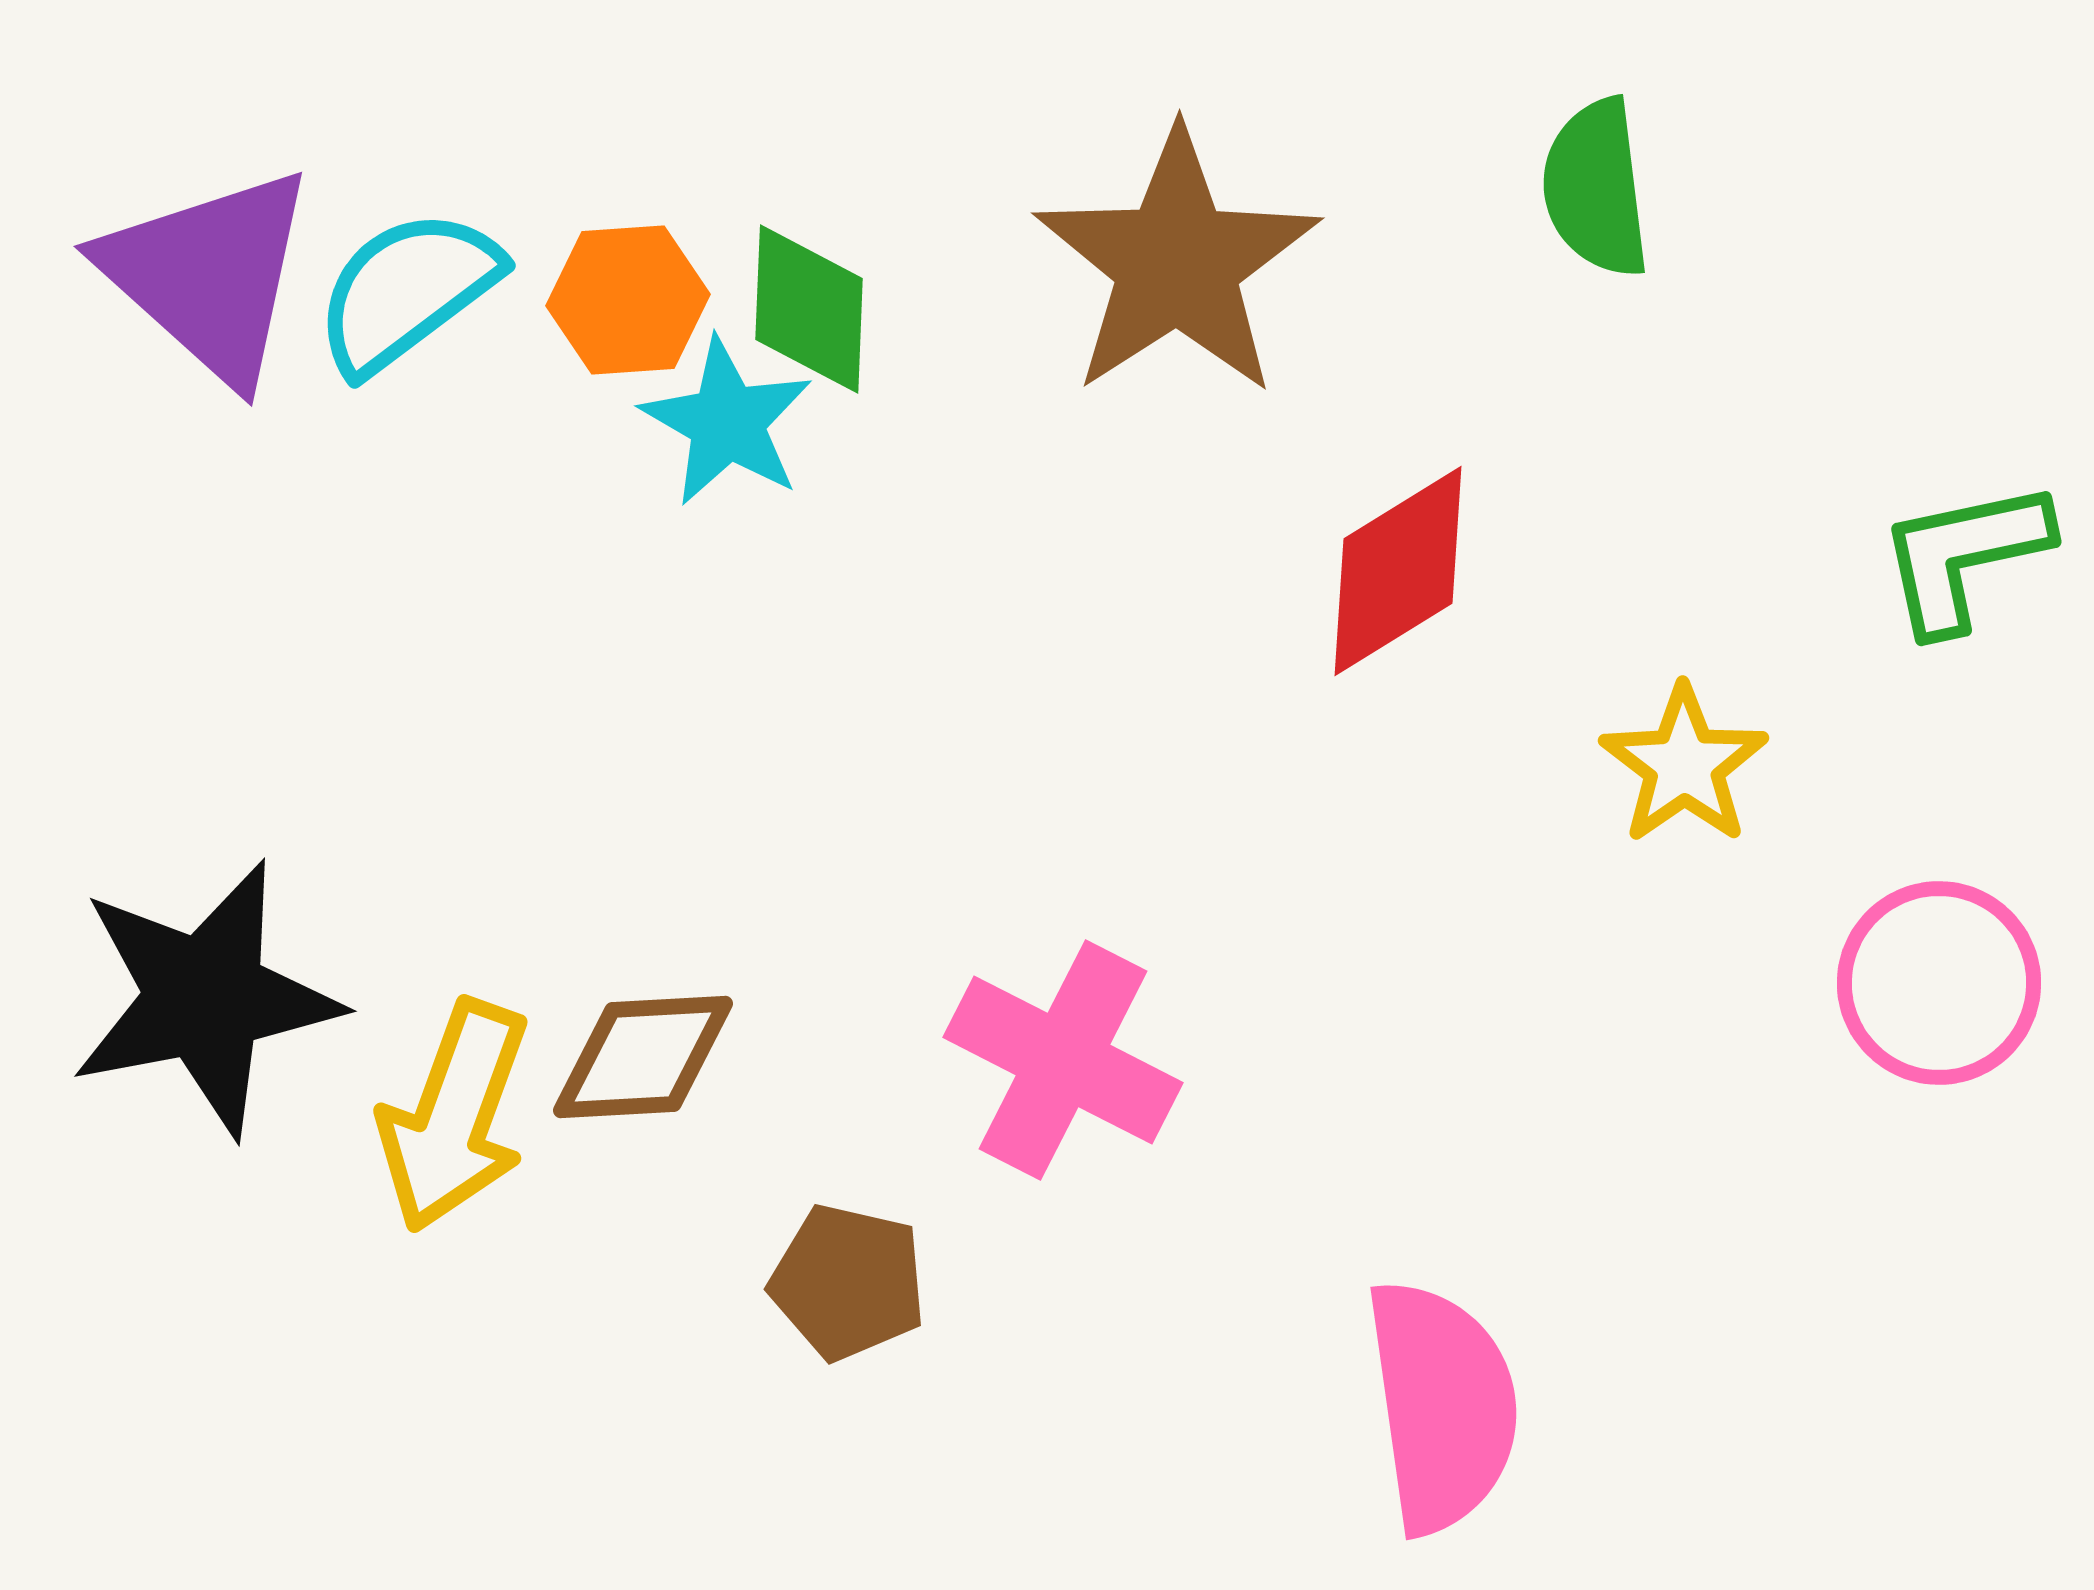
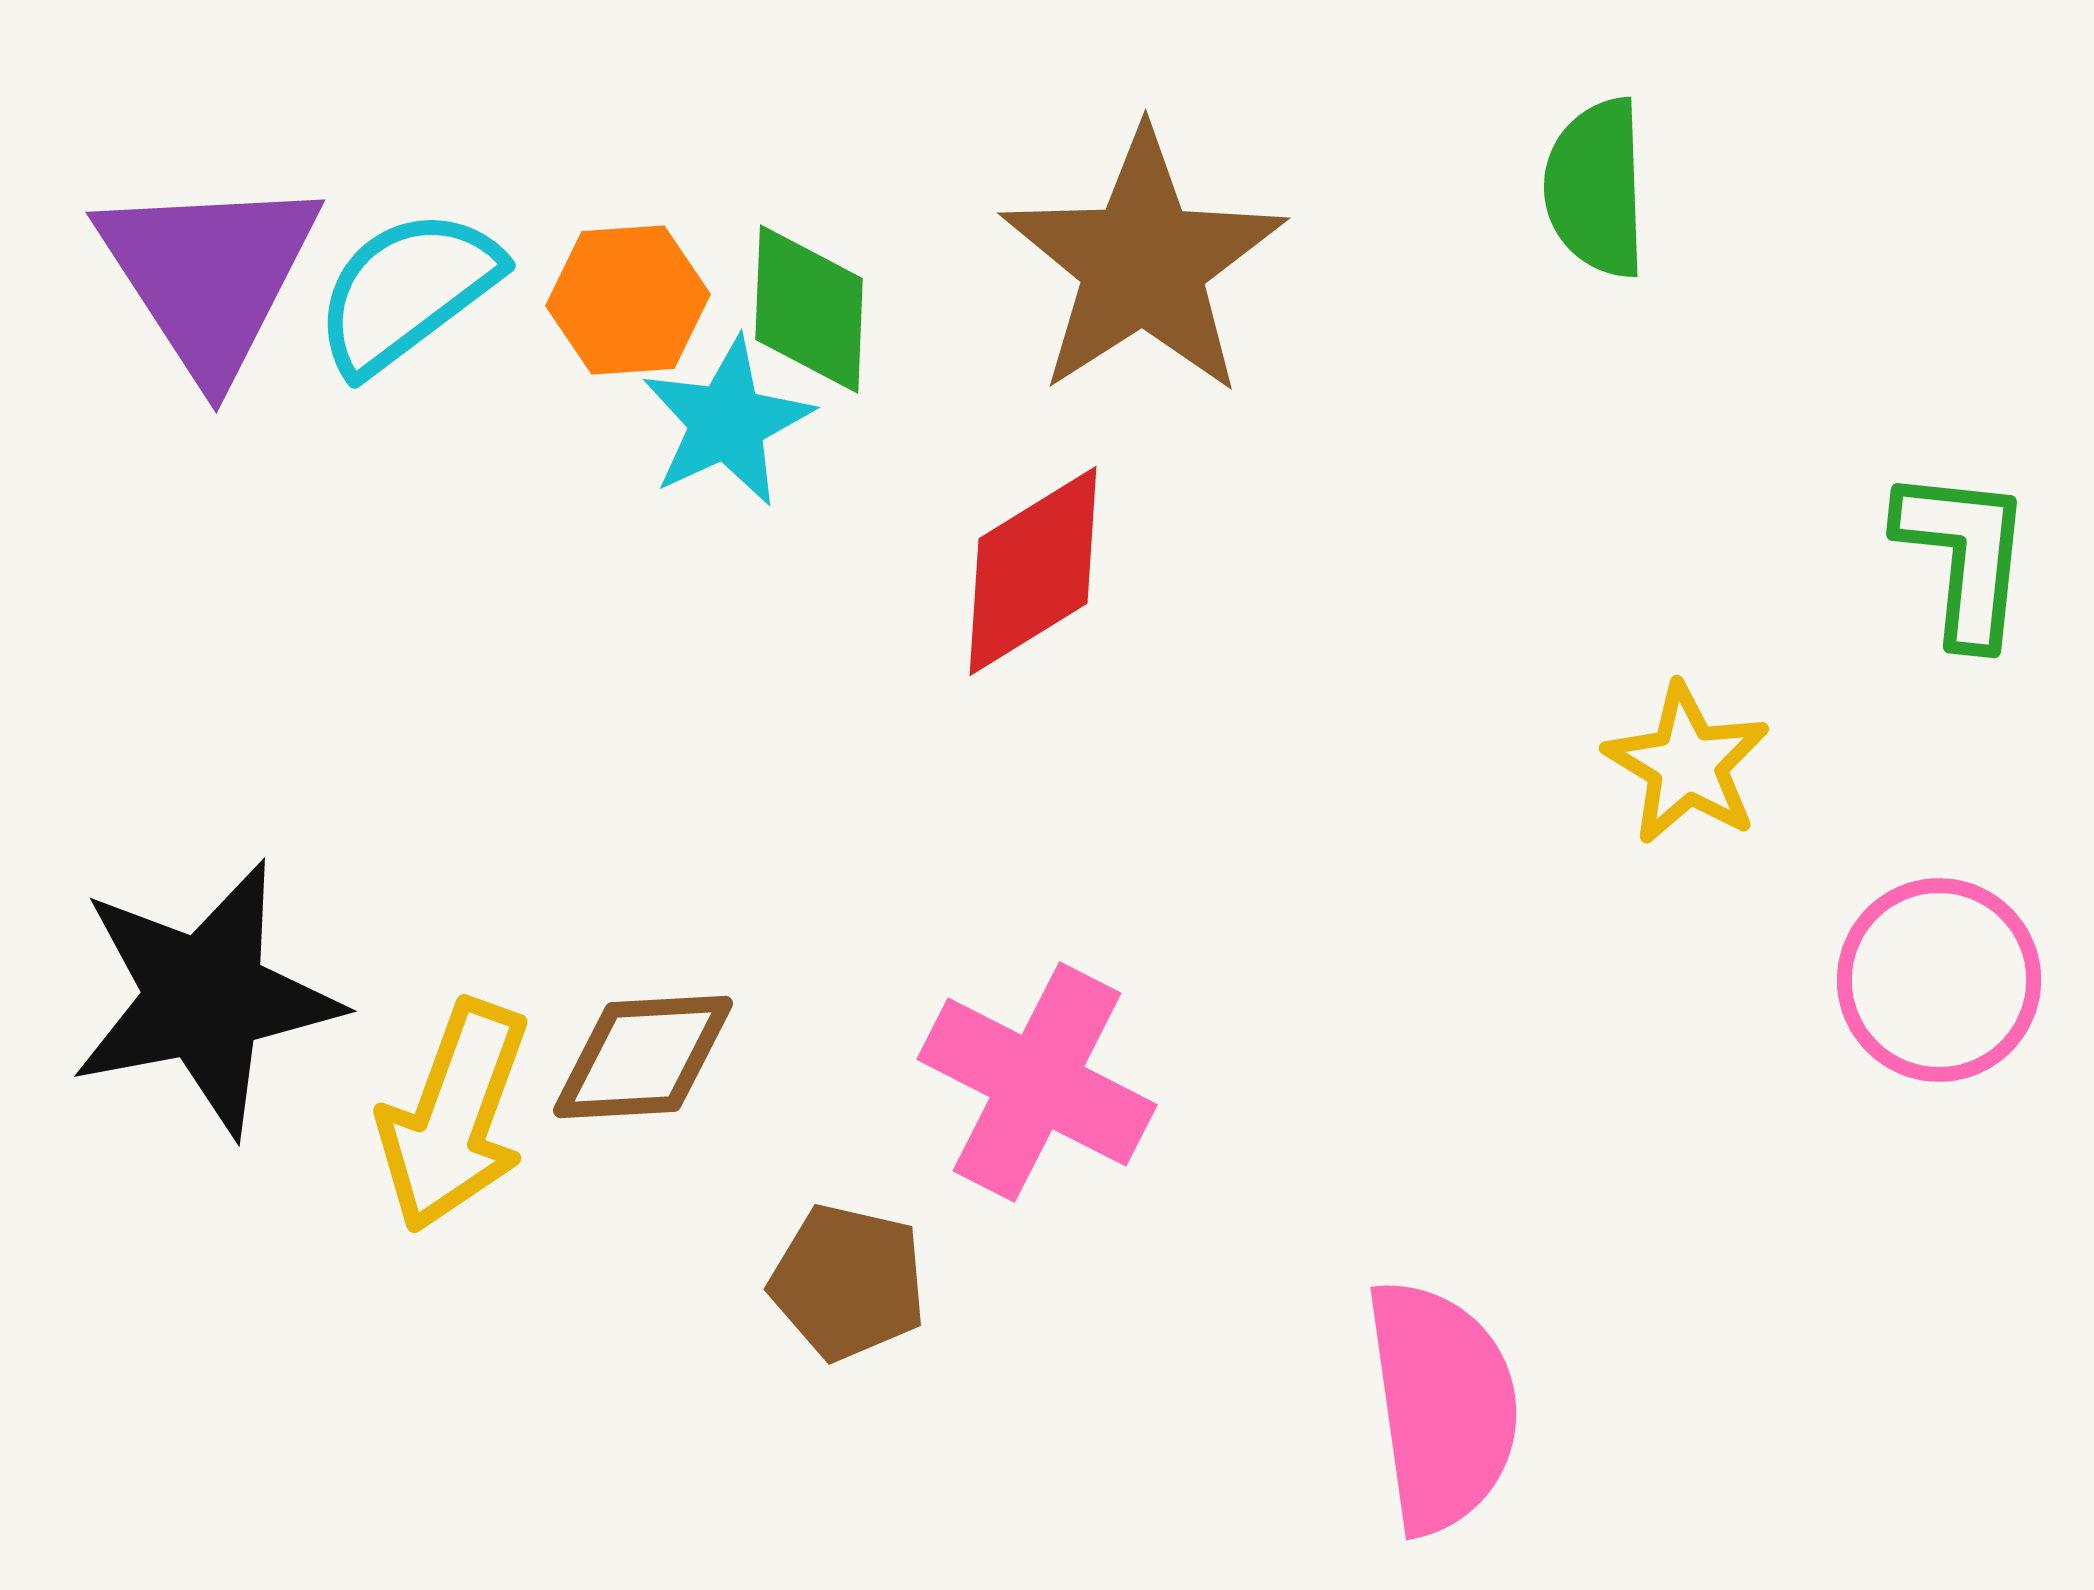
green semicircle: rotated 5 degrees clockwise
brown star: moved 34 px left
purple triangle: rotated 15 degrees clockwise
cyan star: rotated 17 degrees clockwise
green L-shape: rotated 108 degrees clockwise
red diamond: moved 365 px left
yellow star: moved 3 px right, 1 px up; rotated 6 degrees counterclockwise
pink circle: moved 3 px up
pink cross: moved 26 px left, 22 px down
